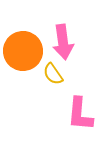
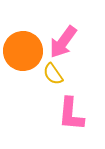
pink arrow: rotated 44 degrees clockwise
pink L-shape: moved 9 px left
